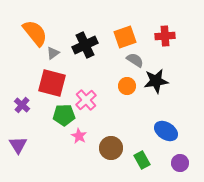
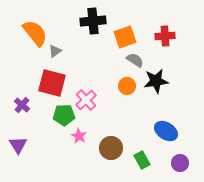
black cross: moved 8 px right, 24 px up; rotated 20 degrees clockwise
gray triangle: moved 2 px right, 2 px up
